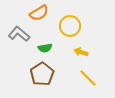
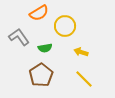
yellow circle: moved 5 px left
gray L-shape: moved 3 px down; rotated 15 degrees clockwise
brown pentagon: moved 1 px left, 1 px down
yellow line: moved 4 px left, 1 px down
